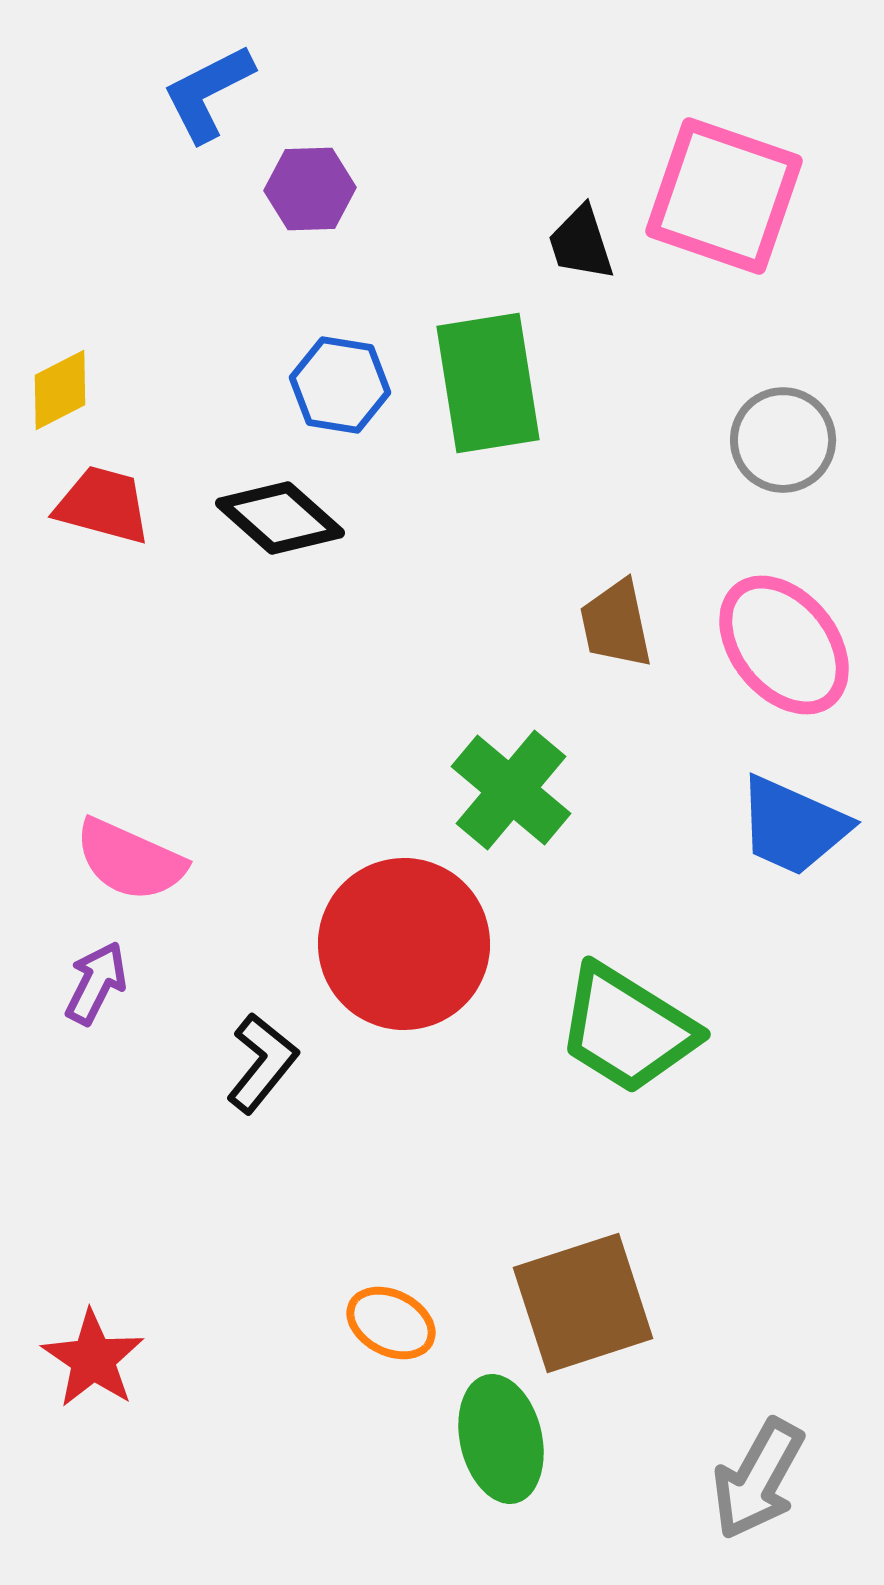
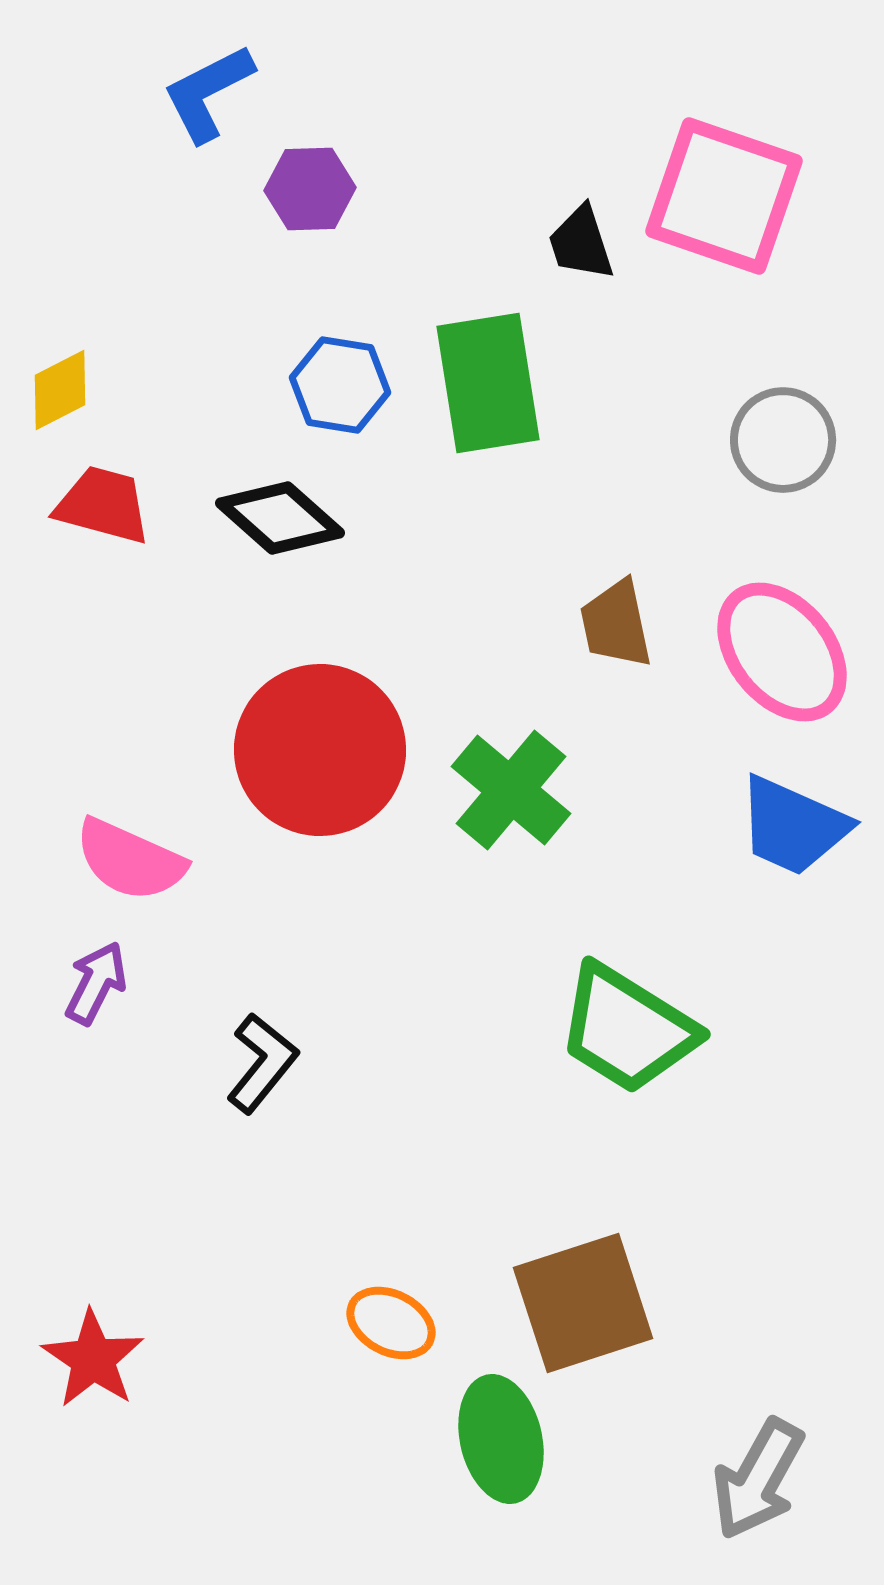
pink ellipse: moved 2 px left, 7 px down
red circle: moved 84 px left, 194 px up
